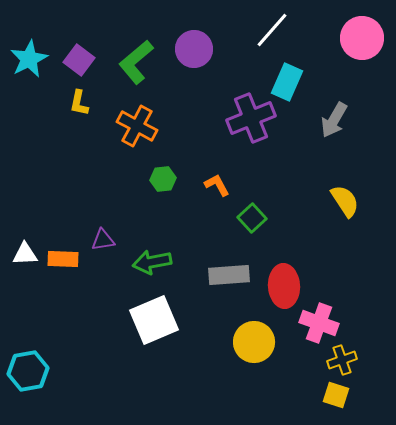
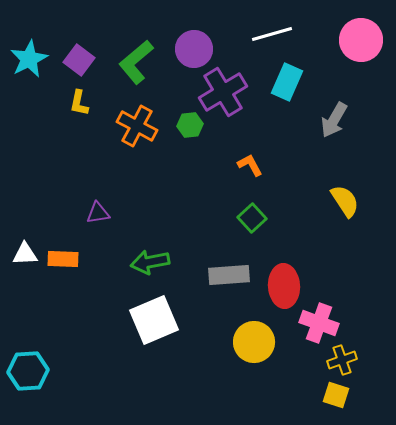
white line: moved 4 px down; rotated 33 degrees clockwise
pink circle: moved 1 px left, 2 px down
purple cross: moved 28 px left, 26 px up; rotated 9 degrees counterclockwise
green hexagon: moved 27 px right, 54 px up
orange L-shape: moved 33 px right, 20 px up
purple triangle: moved 5 px left, 27 px up
green arrow: moved 2 px left
cyan hexagon: rotated 6 degrees clockwise
